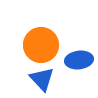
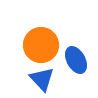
blue ellipse: moved 3 px left; rotated 68 degrees clockwise
